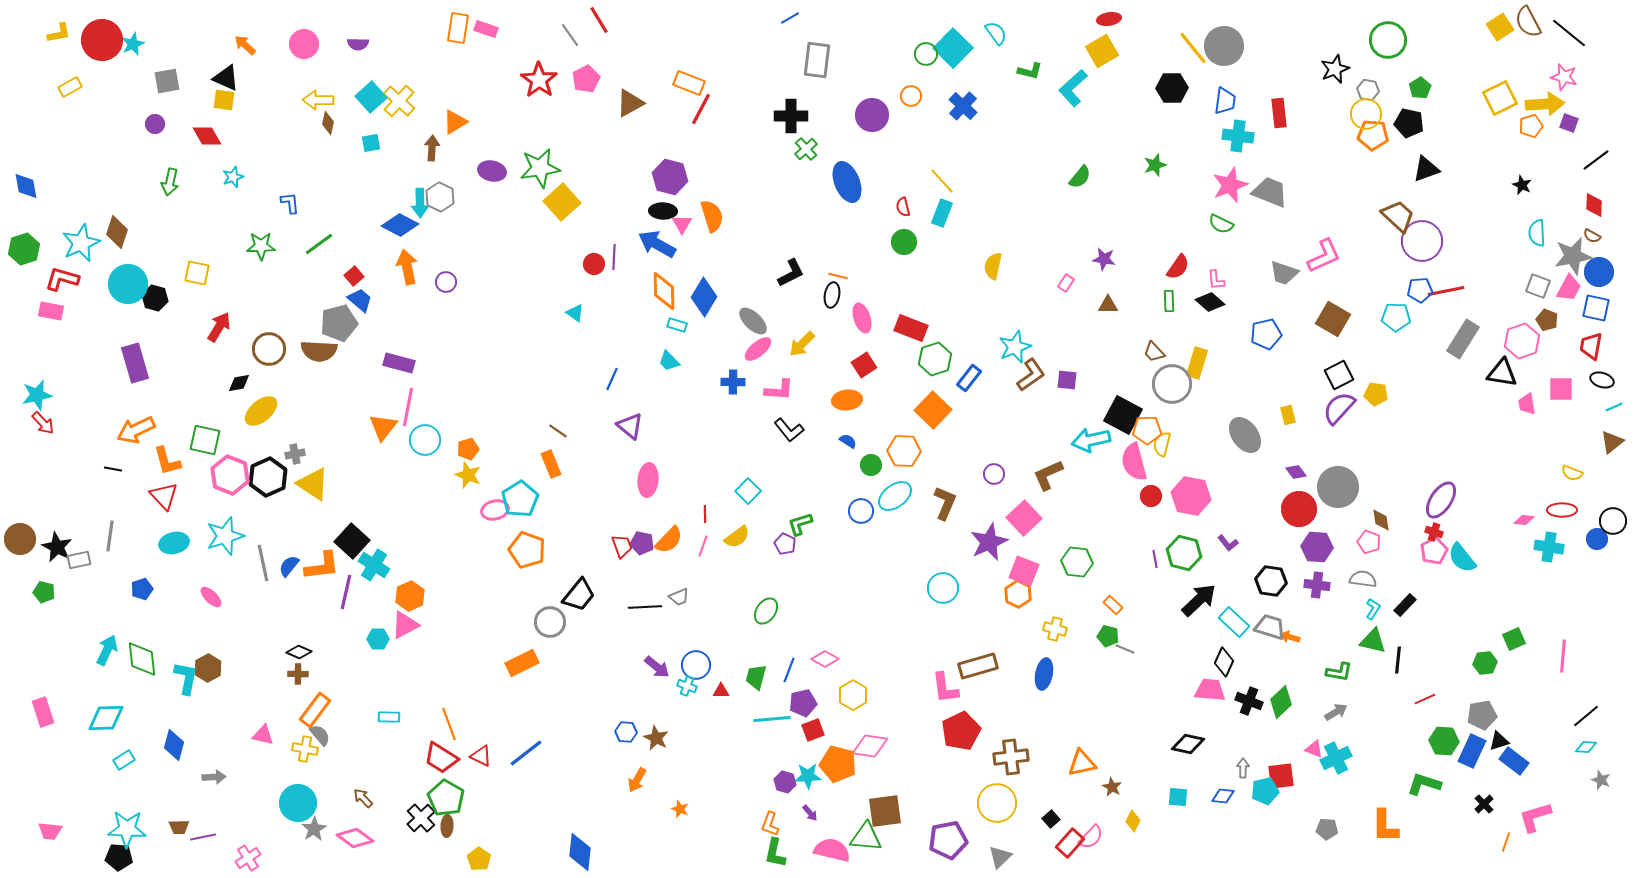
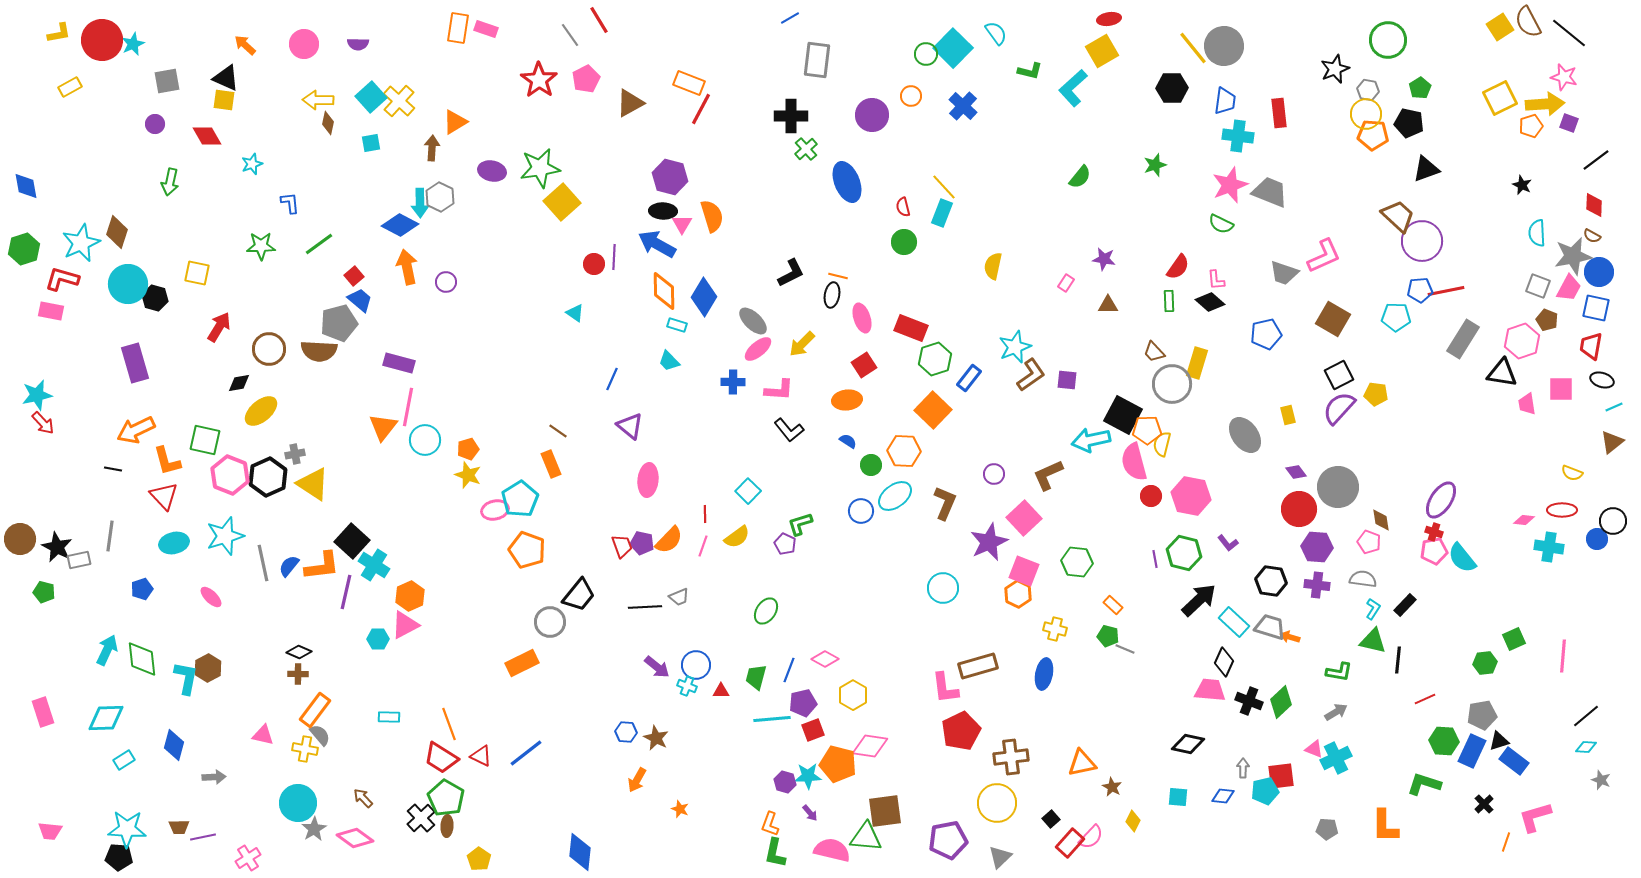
cyan star at (233, 177): moved 19 px right, 13 px up
yellow line at (942, 181): moved 2 px right, 6 px down
pink pentagon at (1434, 551): rotated 16 degrees clockwise
